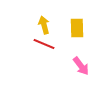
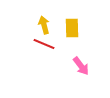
yellow rectangle: moved 5 px left
